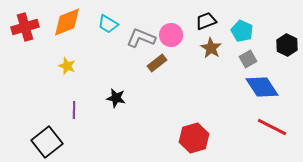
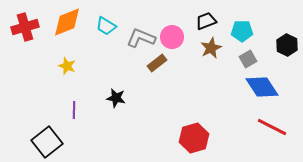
cyan trapezoid: moved 2 px left, 2 px down
cyan pentagon: rotated 25 degrees counterclockwise
pink circle: moved 1 px right, 2 px down
brown star: rotated 15 degrees clockwise
